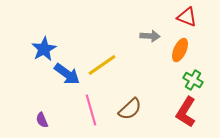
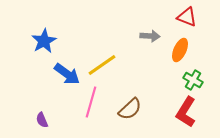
blue star: moved 8 px up
pink line: moved 8 px up; rotated 32 degrees clockwise
